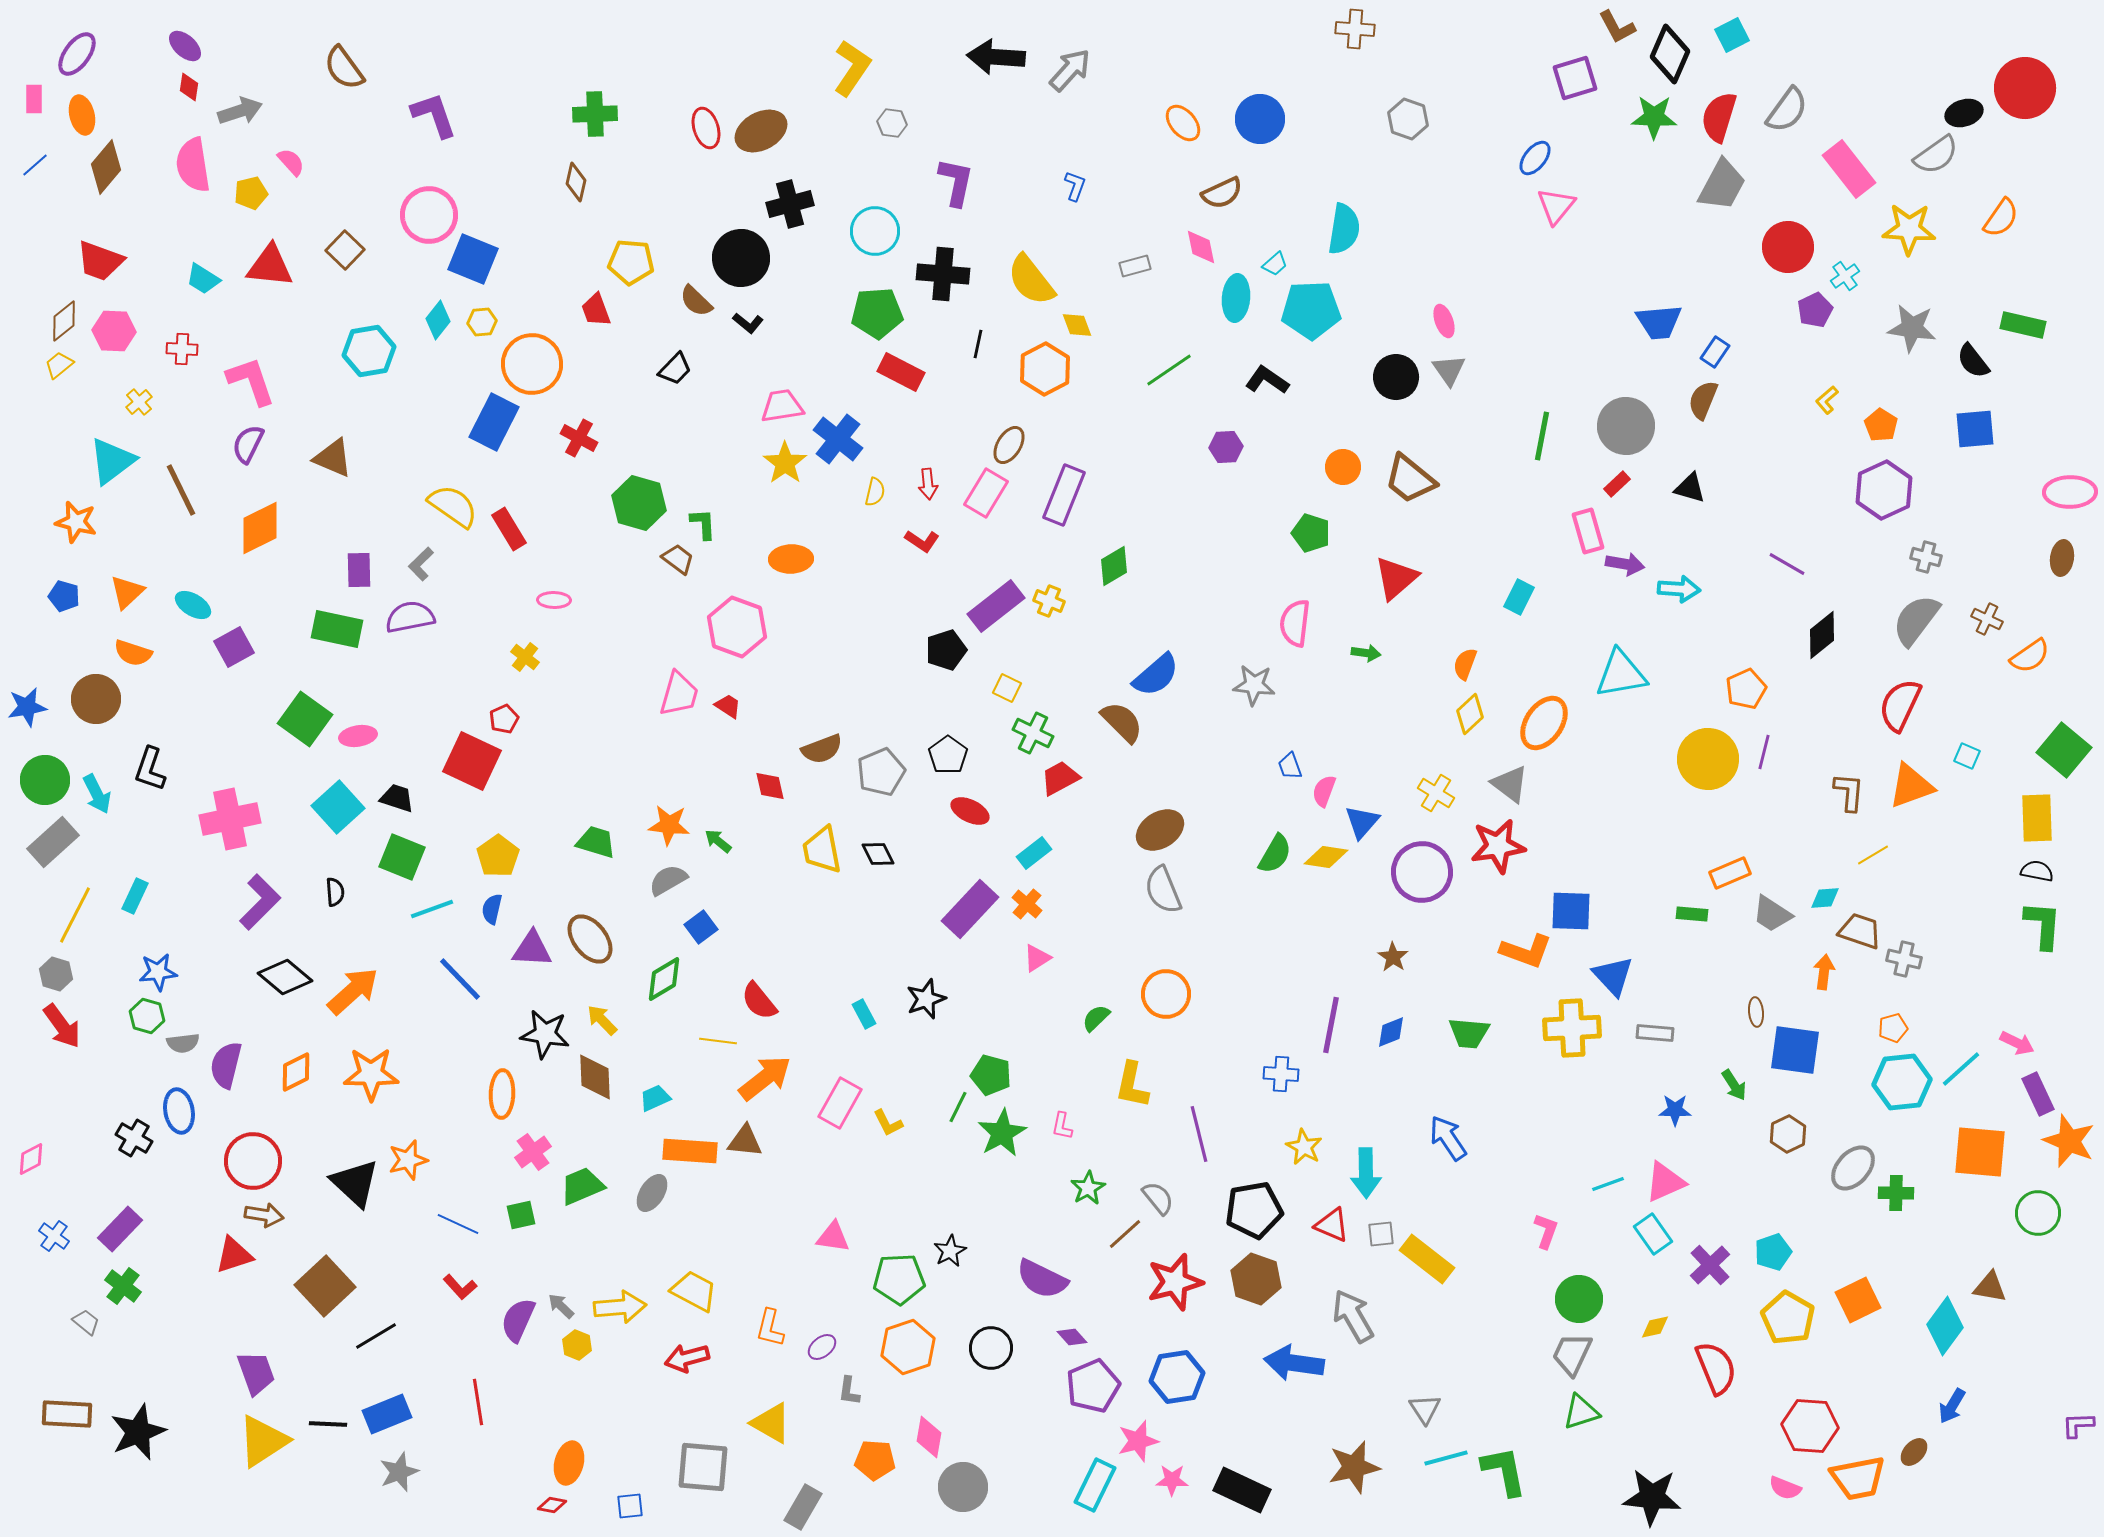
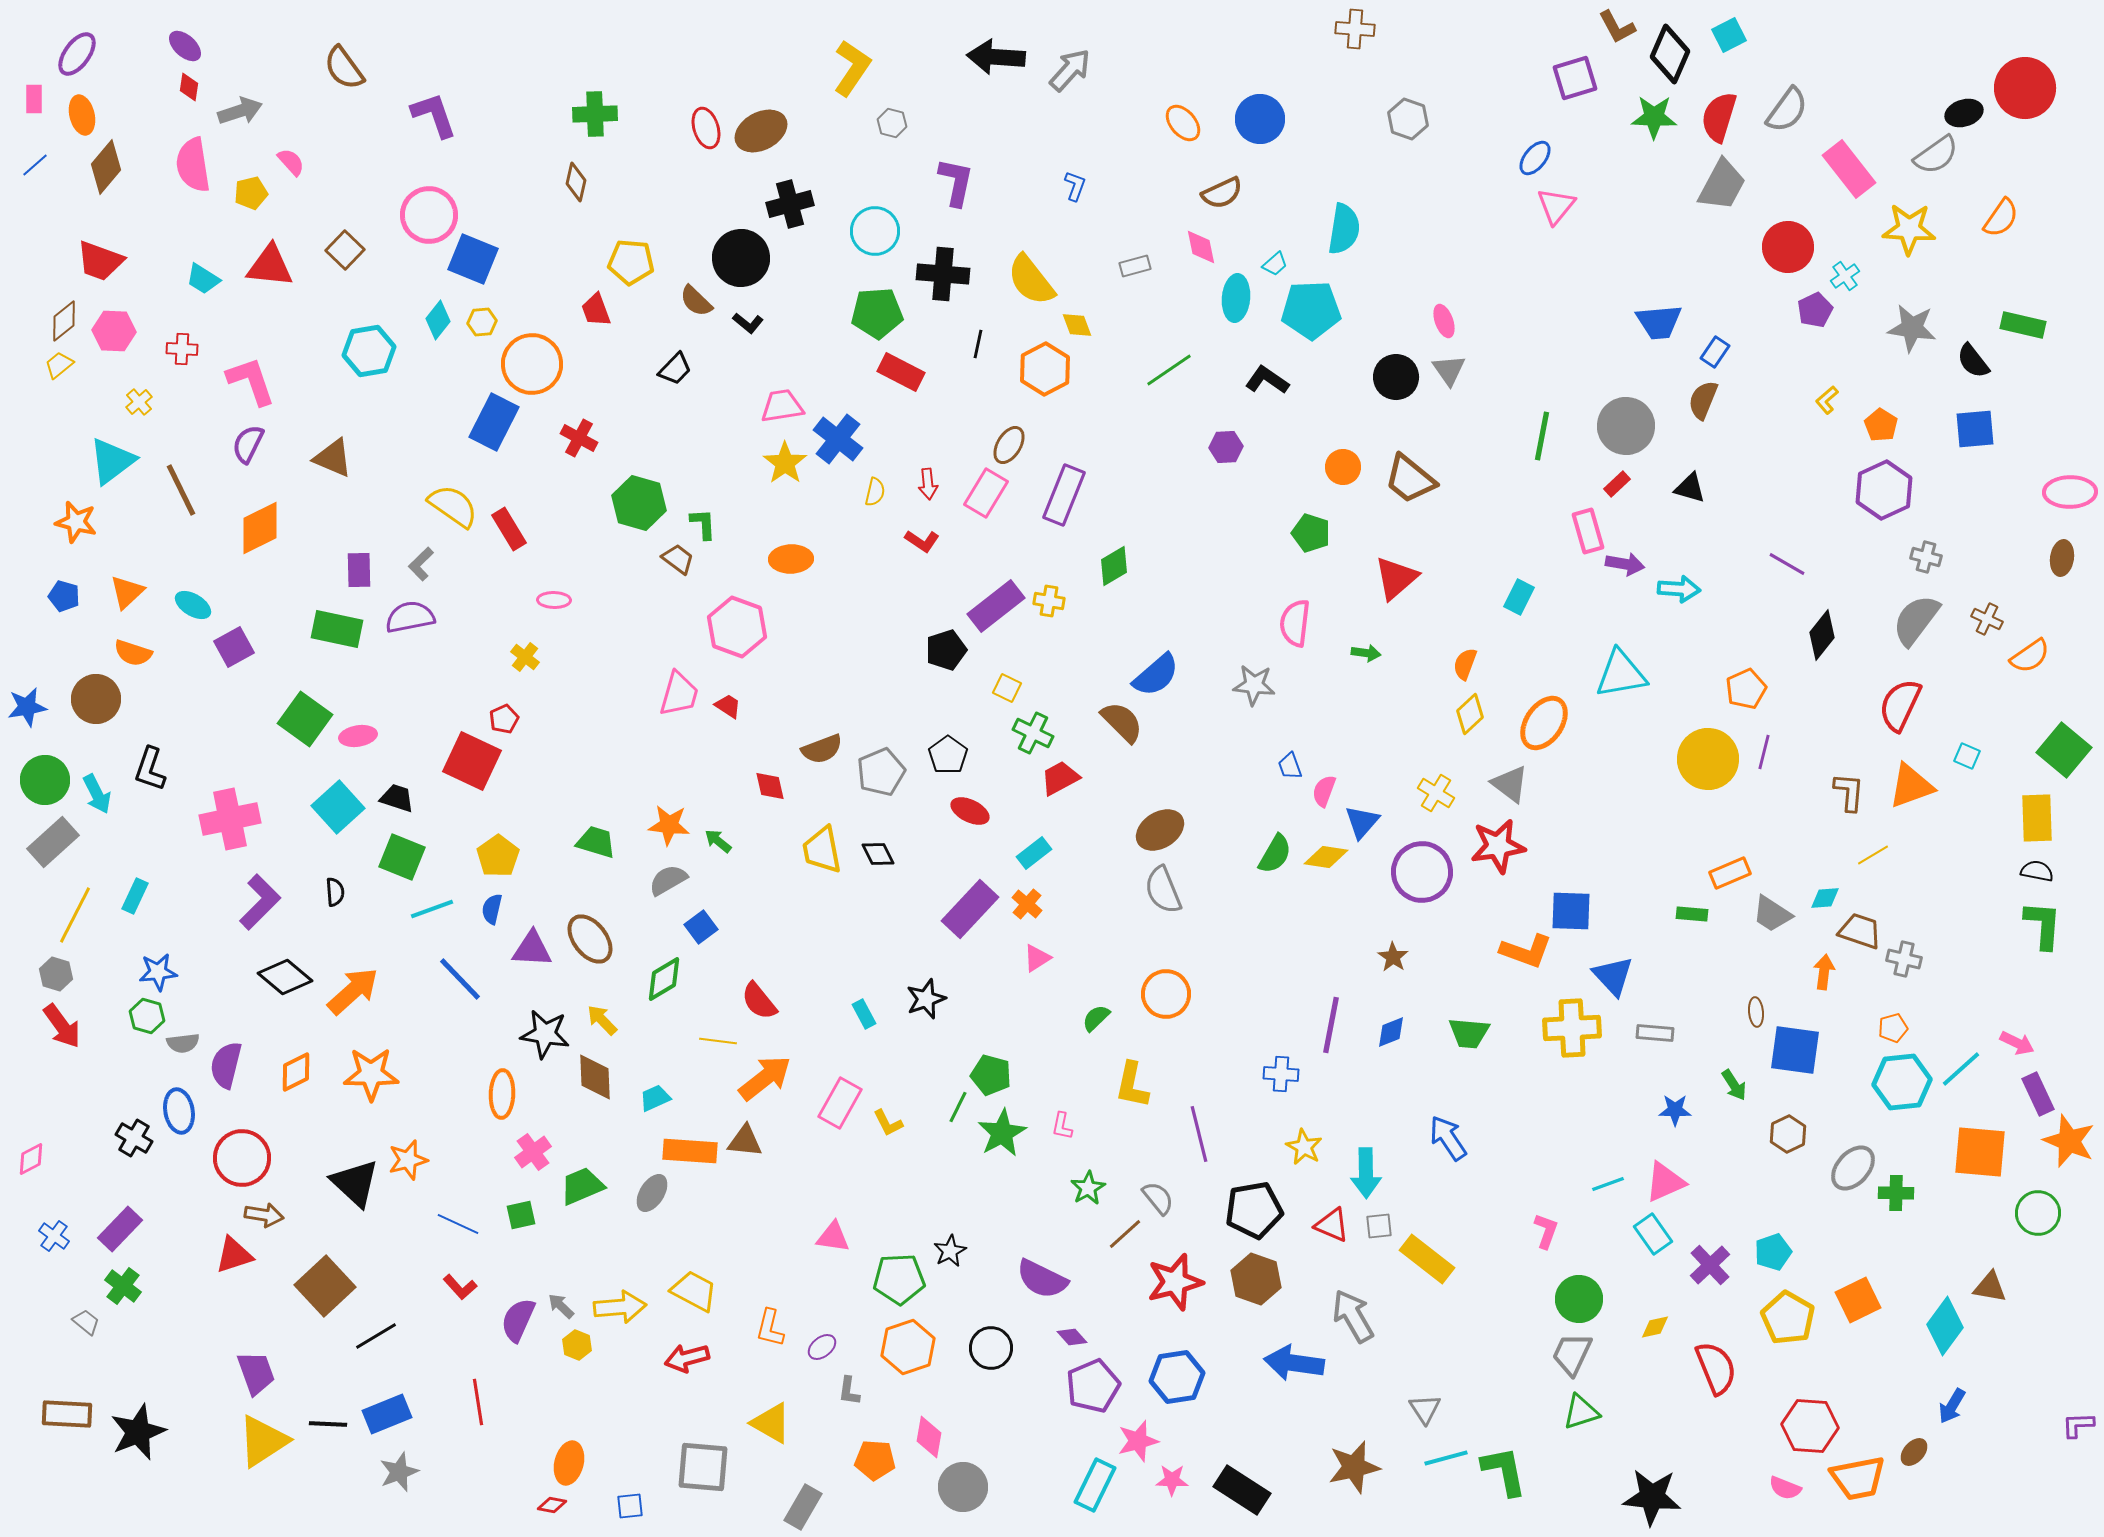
cyan square at (1732, 35): moved 3 px left
gray hexagon at (892, 123): rotated 8 degrees clockwise
yellow cross at (1049, 601): rotated 12 degrees counterclockwise
black diamond at (1822, 635): rotated 12 degrees counterclockwise
red circle at (253, 1161): moved 11 px left, 3 px up
gray square at (1381, 1234): moved 2 px left, 8 px up
black rectangle at (1242, 1490): rotated 8 degrees clockwise
